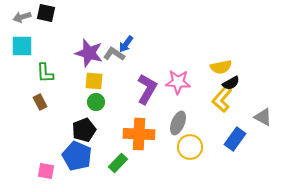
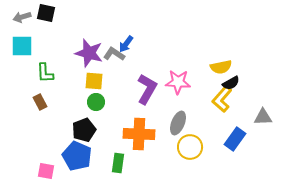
gray triangle: rotated 30 degrees counterclockwise
green rectangle: rotated 36 degrees counterclockwise
